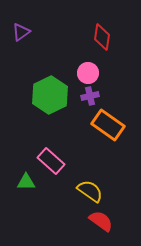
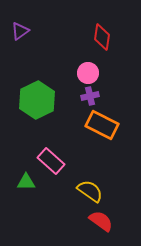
purple triangle: moved 1 px left, 1 px up
green hexagon: moved 13 px left, 5 px down
orange rectangle: moved 6 px left; rotated 8 degrees counterclockwise
